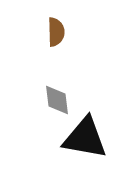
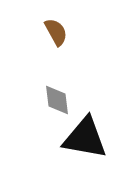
brown semicircle: rotated 28 degrees counterclockwise
